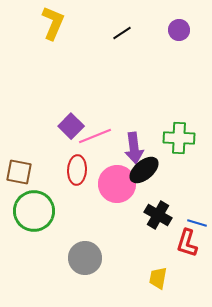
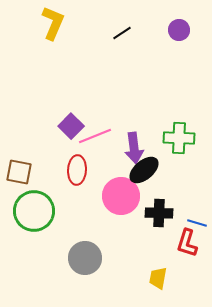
pink circle: moved 4 px right, 12 px down
black cross: moved 1 px right, 2 px up; rotated 28 degrees counterclockwise
